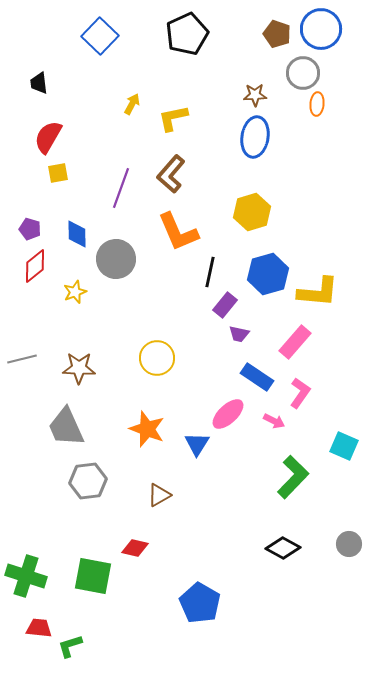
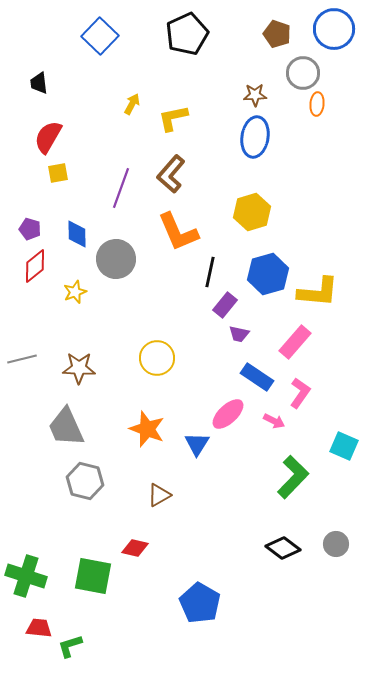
blue circle at (321, 29): moved 13 px right
gray hexagon at (88, 481): moved 3 px left; rotated 21 degrees clockwise
gray circle at (349, 544): moved 13 px left
black diamond at (283, 548): rotated 8 degrees clockwise
